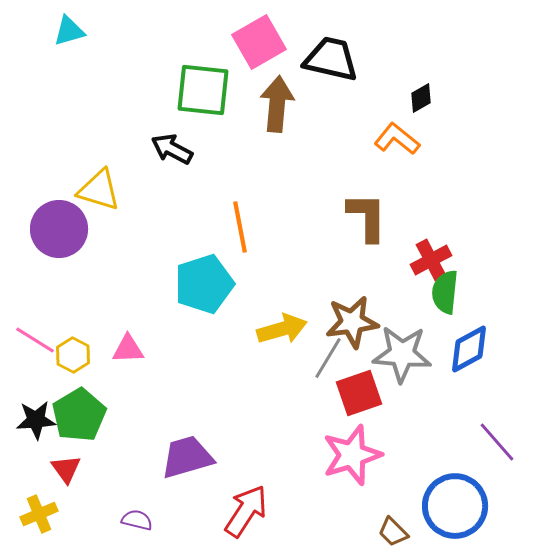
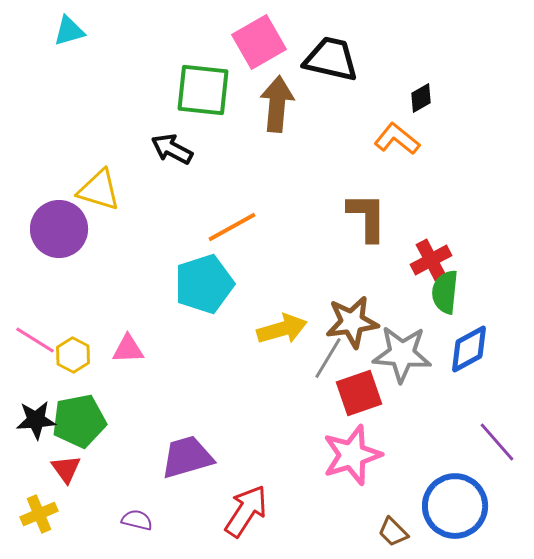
orange line: moved 8 px left; rotated 72 degrees clockwise
green pentagon: moved 6 px down; rotated 20 degrees clockwise
